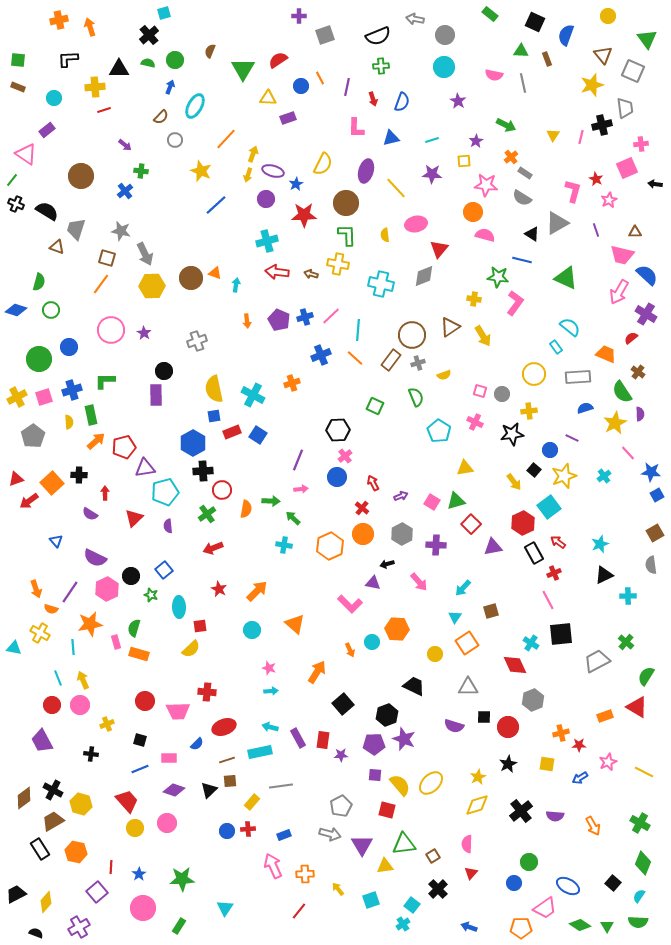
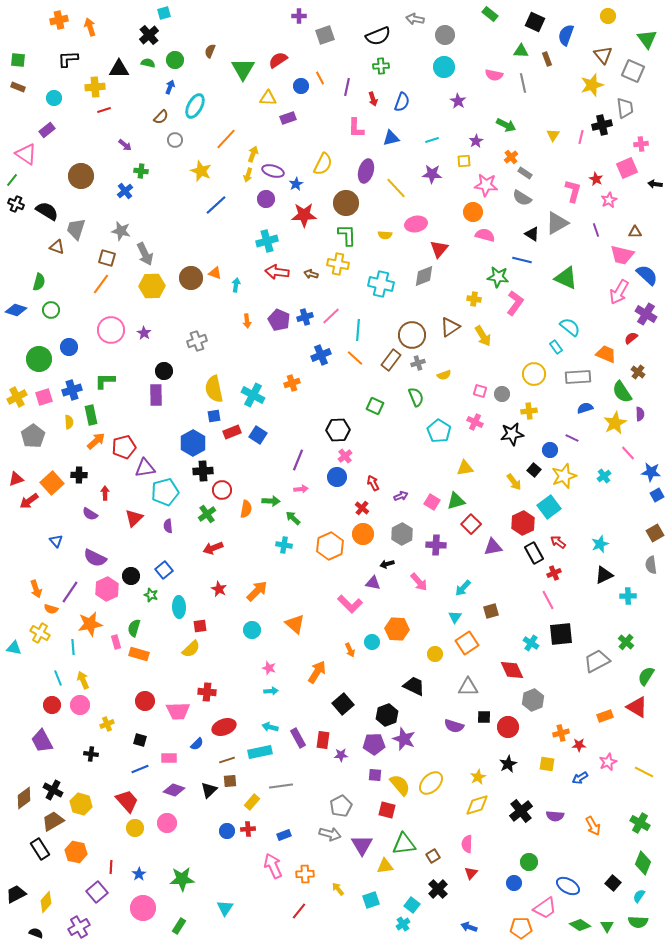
yellow semicircle at (385, 235): rotated 80 degrees counterclockwise
red diamond at (515, 665): moved 3 px left, 5 px down
